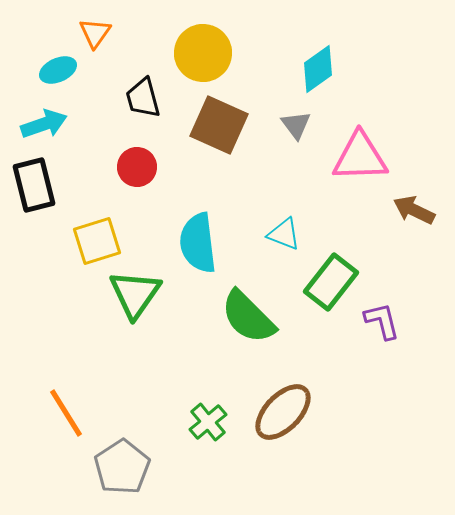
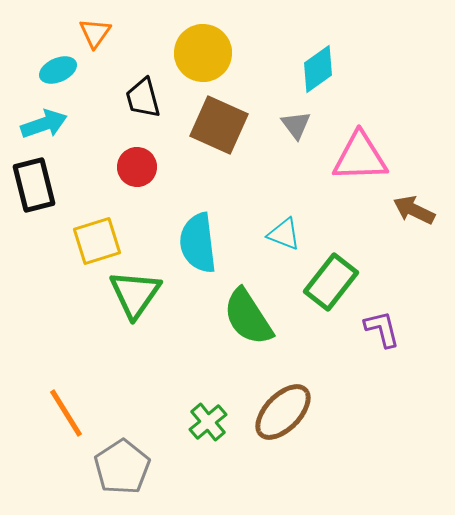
green semicircle: rotated 12 degrees clockwise
purple L-shape: moved 8 px down
